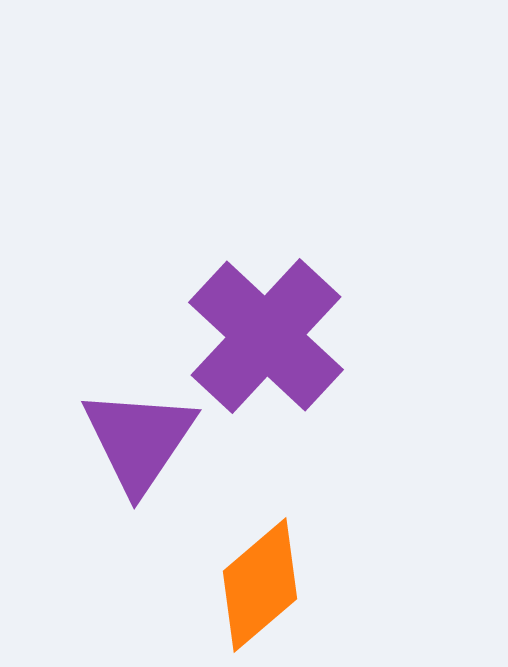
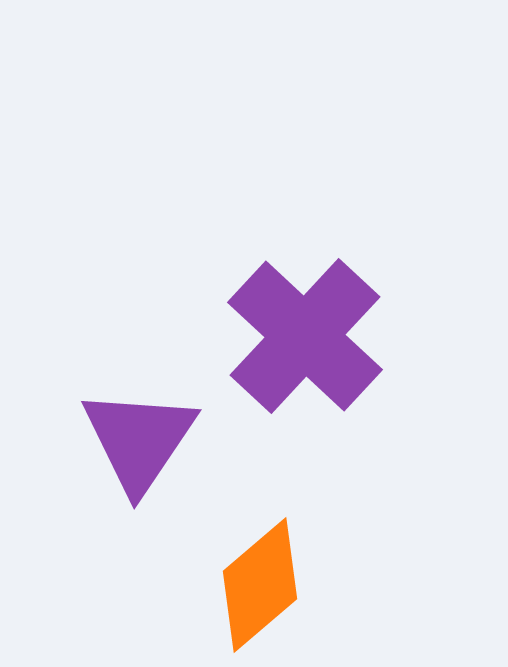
purple cross: moved 39 px right
